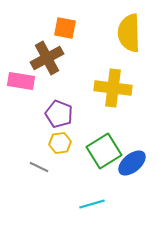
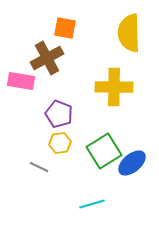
yellow cross: moved 1 px right, 1 px up; rotated 6 degrees counterclockwise
